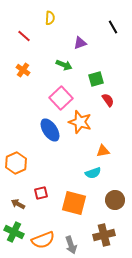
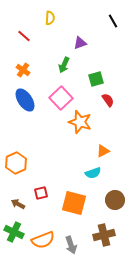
black line: moved 6 px up
green arrow: rotated 91 degrees clockwise
blue ellipse: moved 25 px left, 30 px up
orange triangle: rotated 16 degrees counterclockwise
